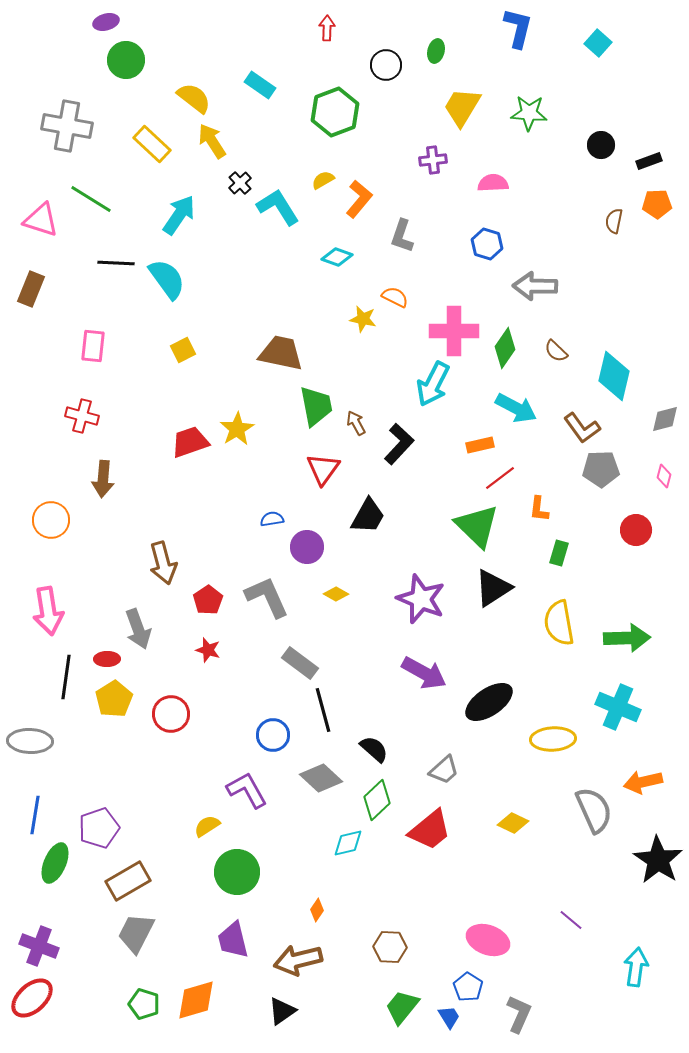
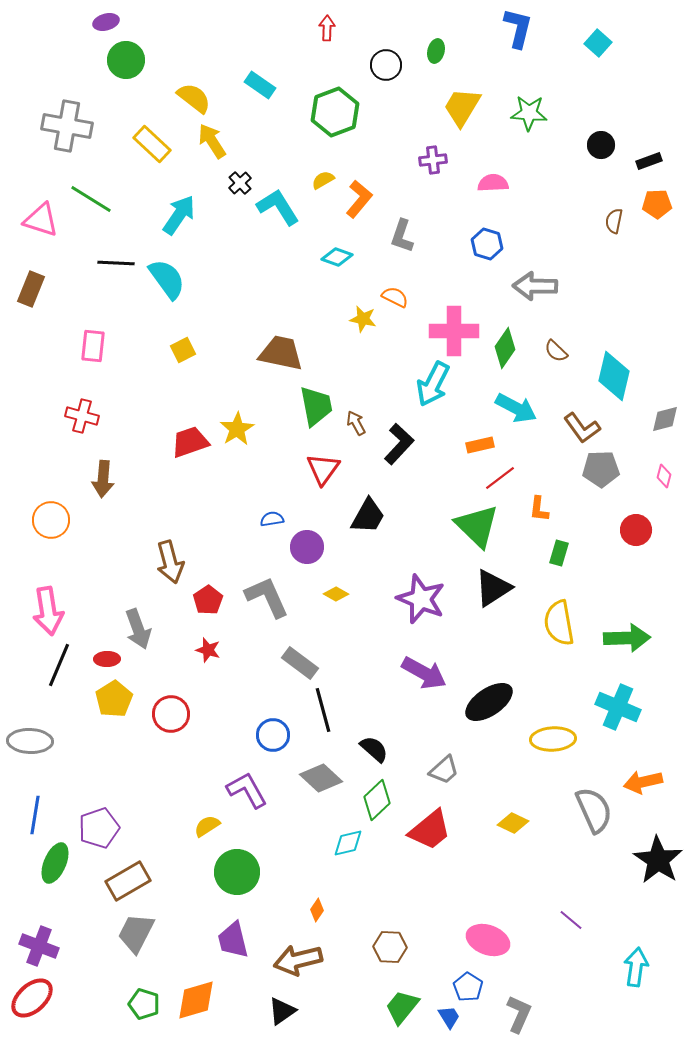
brown arrow at (163, 563): moved 7 px right, 1 px up
black line at (66, 677): moved 7 px left, 12 px up; rotated 15 degrees clockwise
